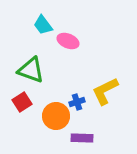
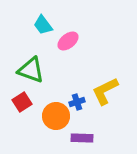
pink ellipse: rotated 60 degrees counterclockwise
